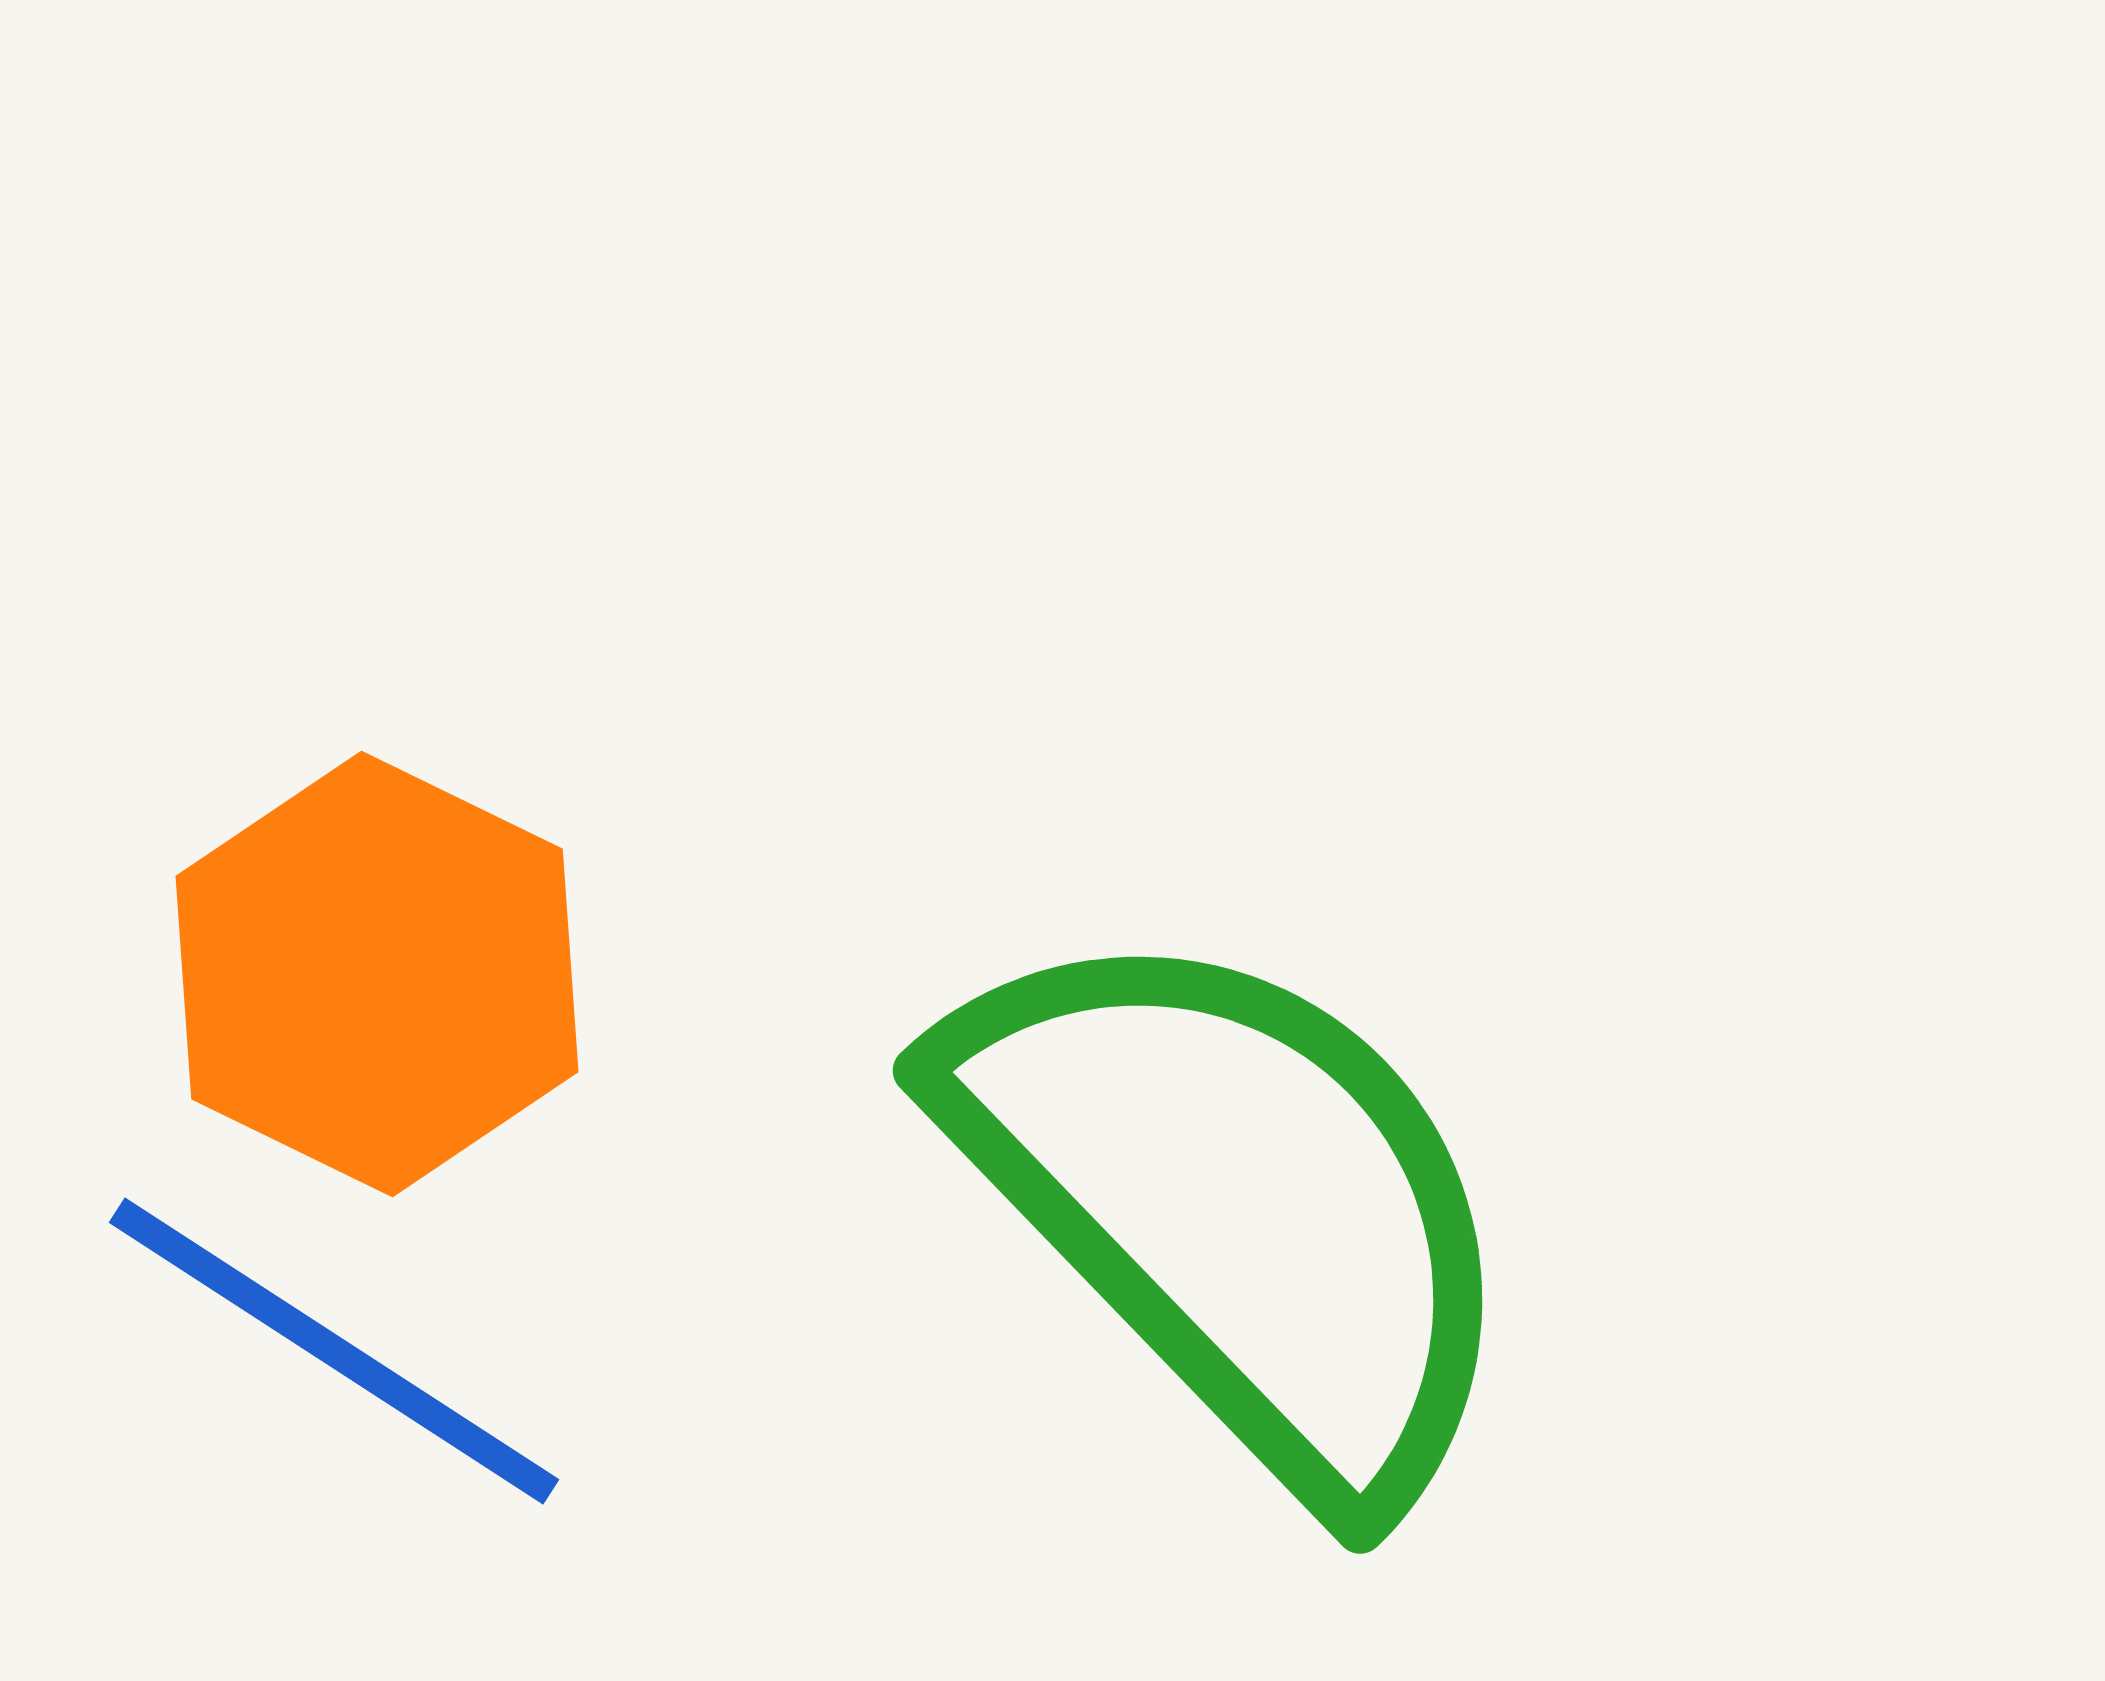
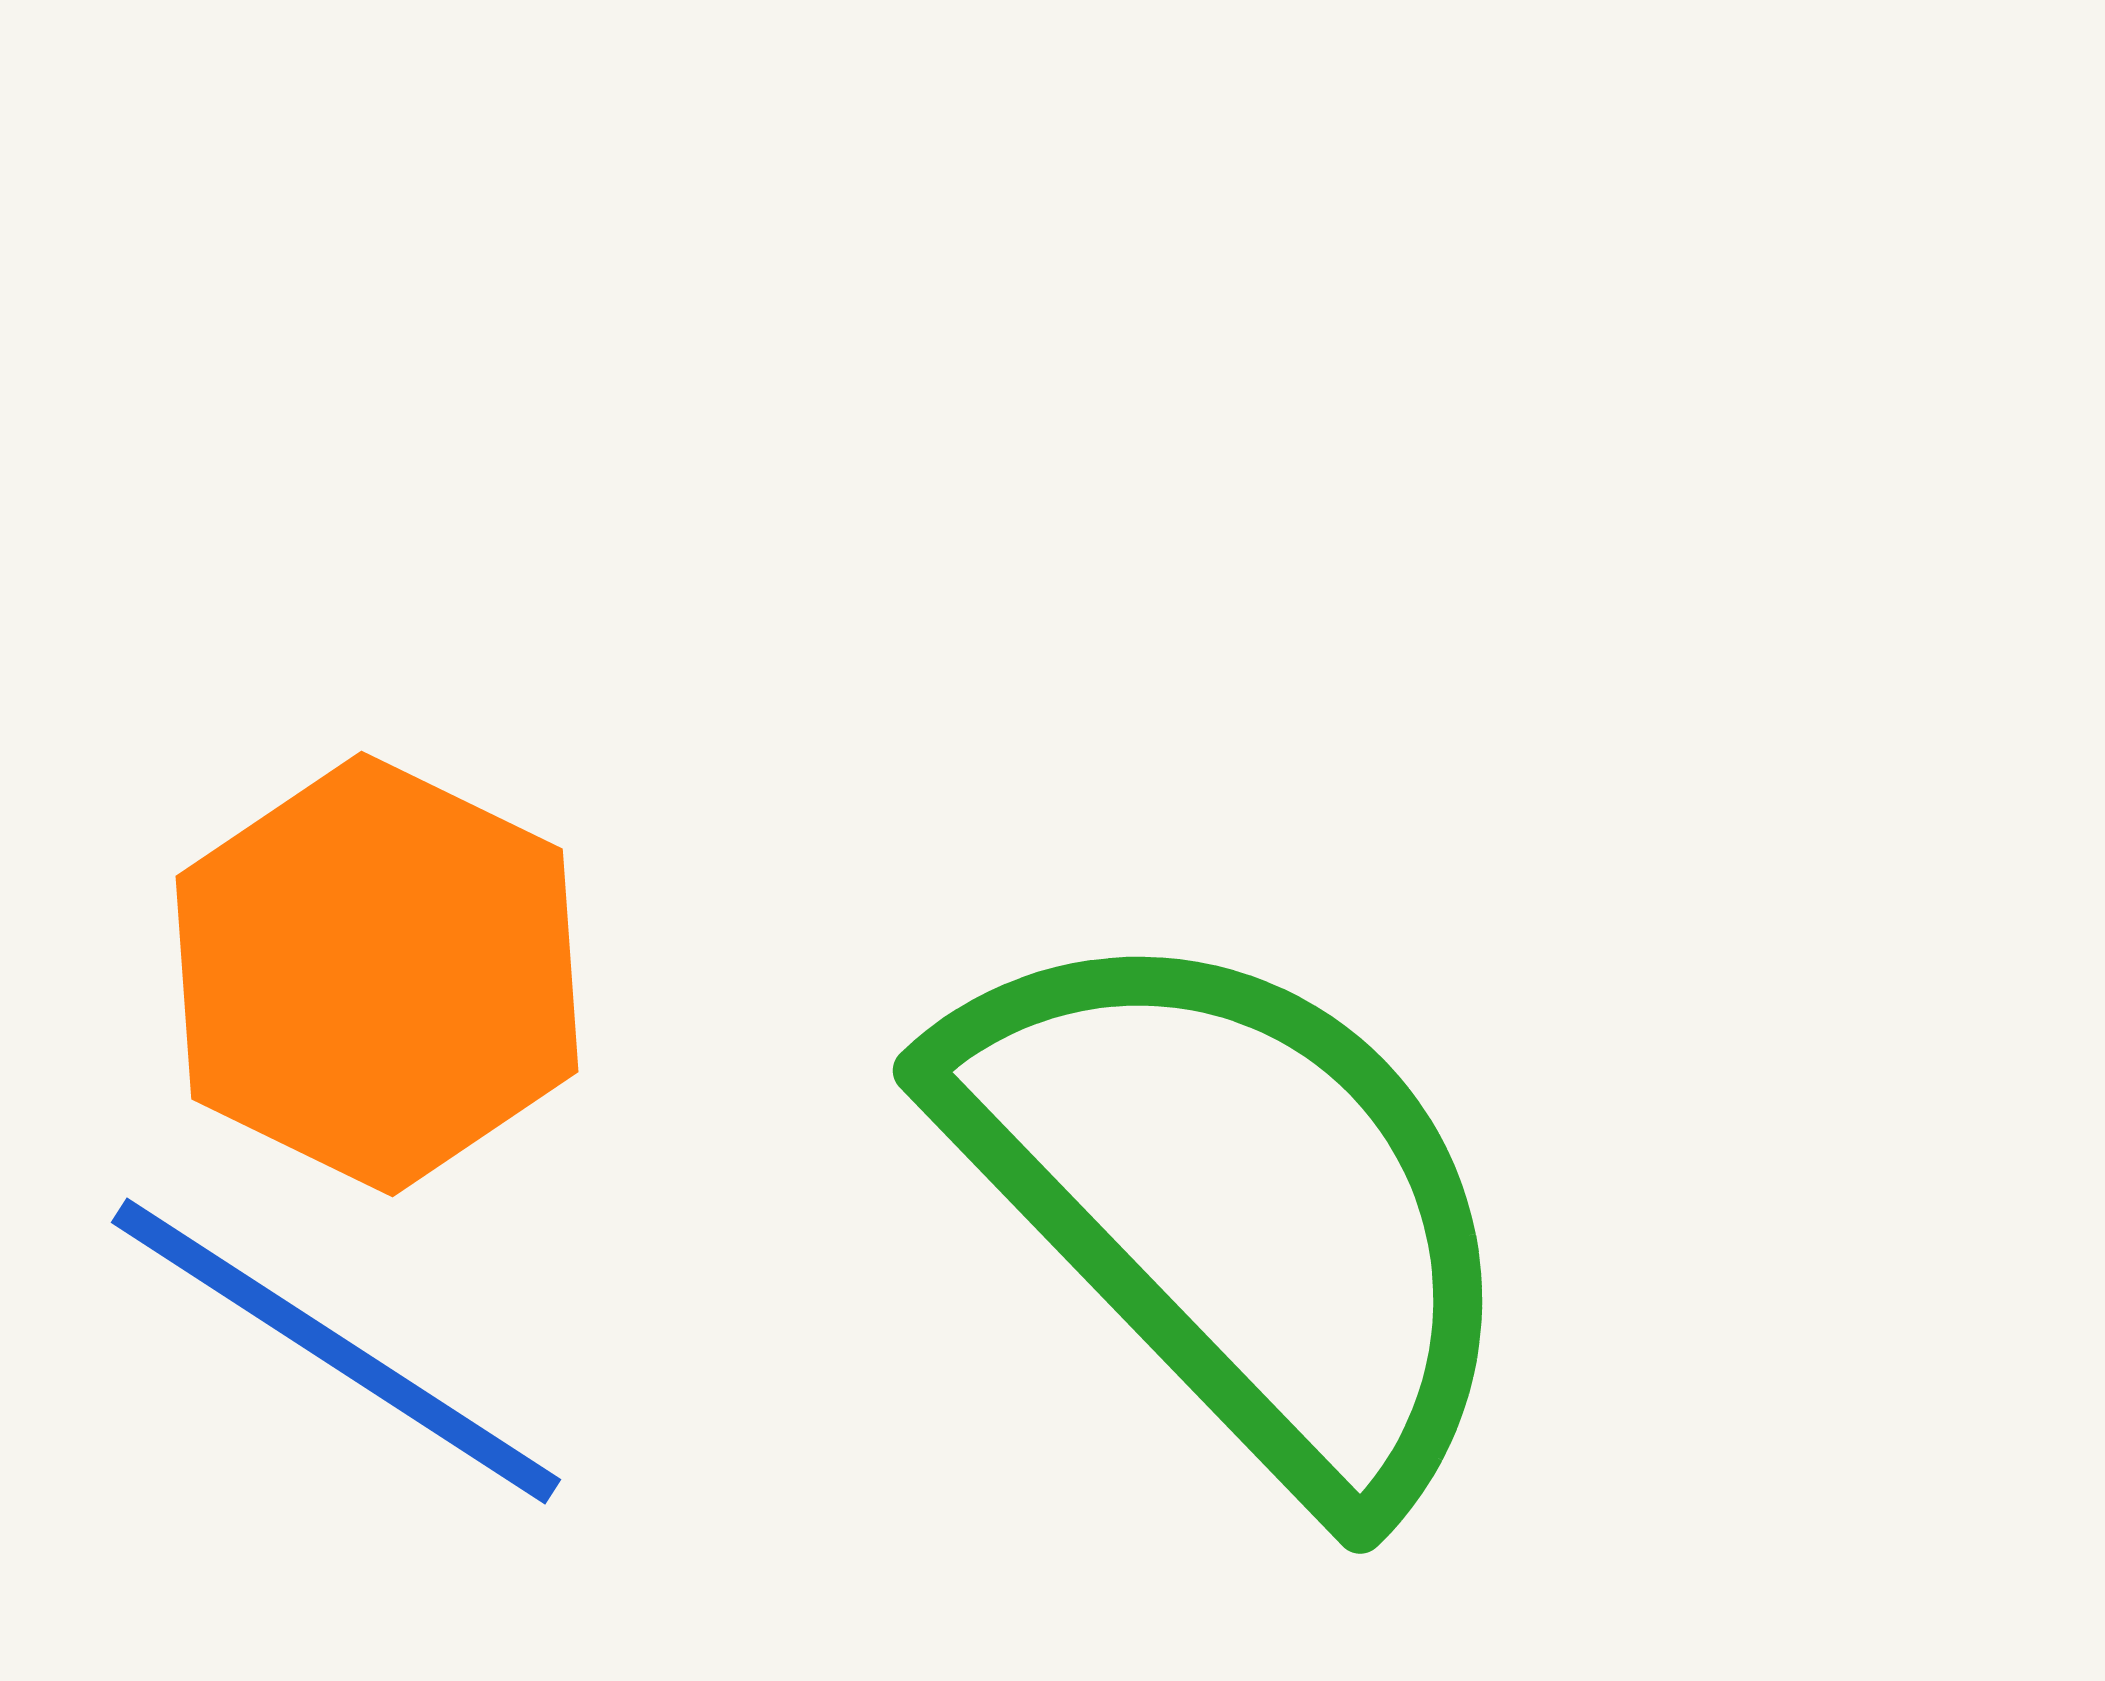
blue line: moved 2 px right
